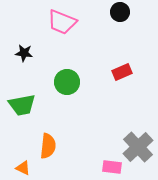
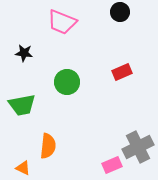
gray cross: rotated 16 degrees clockwise
pink rectangle: moved 2 px up; rotated 30 degrees counterclockwise
